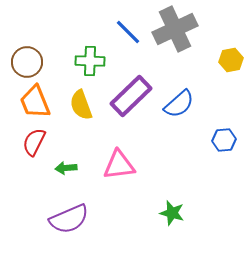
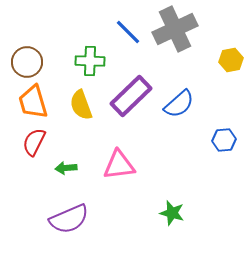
orange trapezoid: moved 2 px left; rotated 6 degrees clockwise
